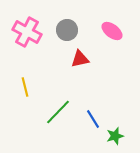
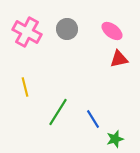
gray circle: moved 1 px up
red triangle: moved 39 px right
green line: rotated 12 degrees counterclockwise
green star: moved 3 px down
